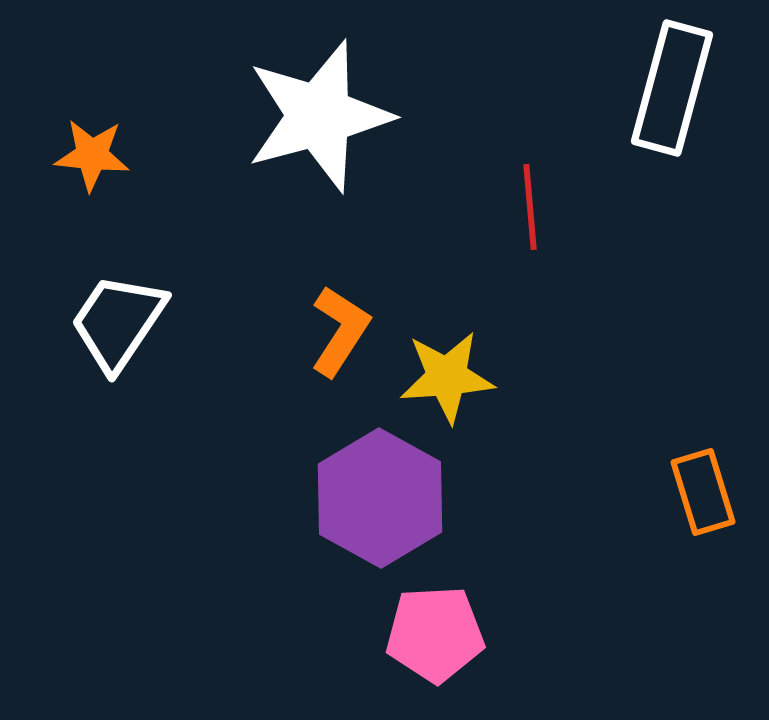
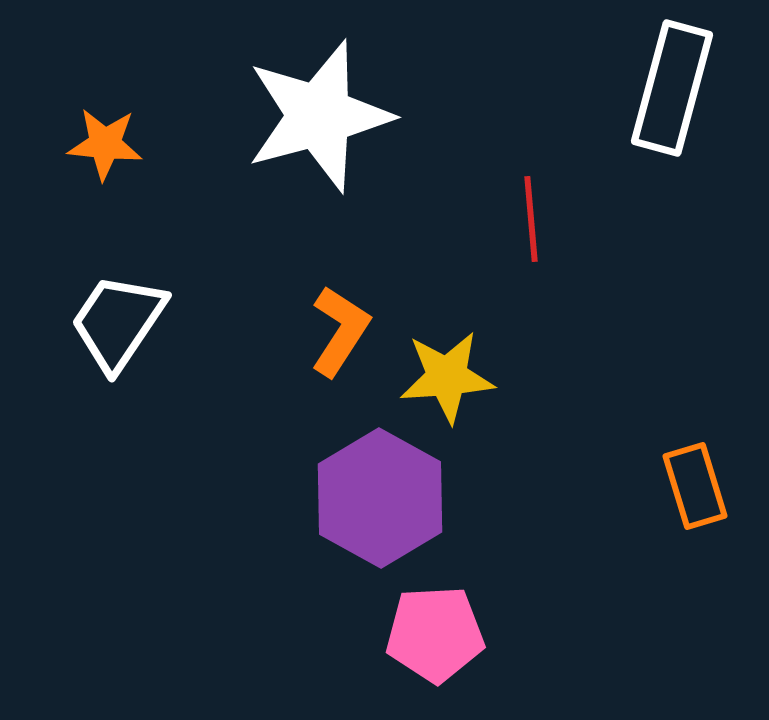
orange star: moved 13 px right, 11 px up
red line: moved 1 px right, 12 px down
orange rectangle: moved 8 px left, 6 px up
